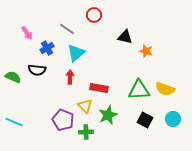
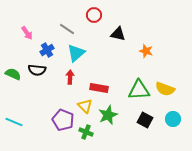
black triangle: moved 7 px left, 3 px up
blue cross: moved 2 px down
green semicircle: moved 3 px up
green cross: rotated 24 degrees clockwise
